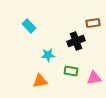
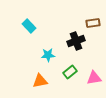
green rectangle: moved 1 px left, 1 px down; rotated 48 degrees counterclockwise
